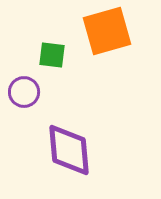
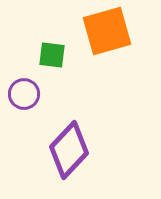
purple circle: moved 2 px down
purple diamond: rotated 48 degrees clockwise
